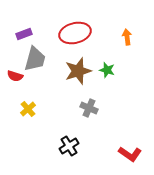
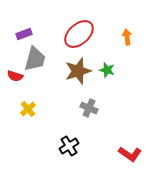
red ellipse: moved 4 px right, 1 px down; rotated 28 degrees counterclockwise
